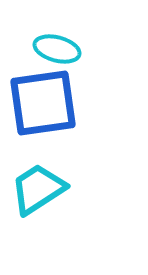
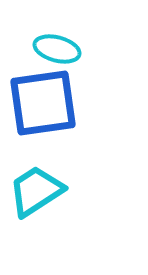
cyan trapezoid: moved 2 px left, 2 px down
